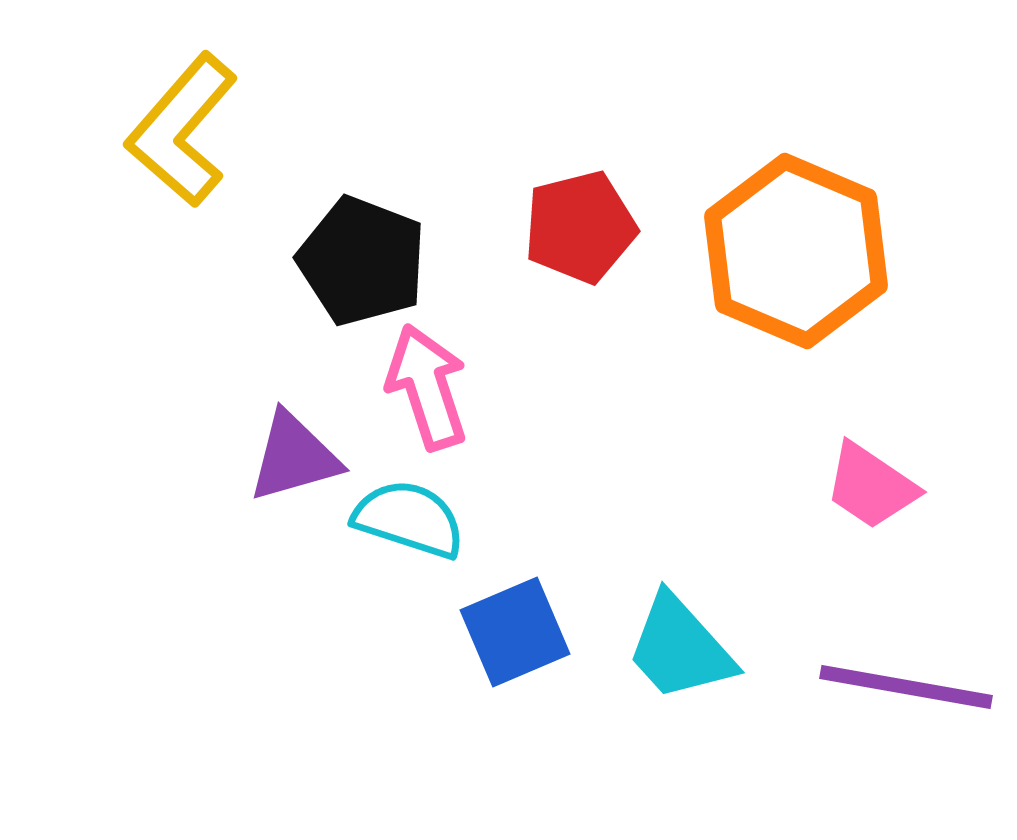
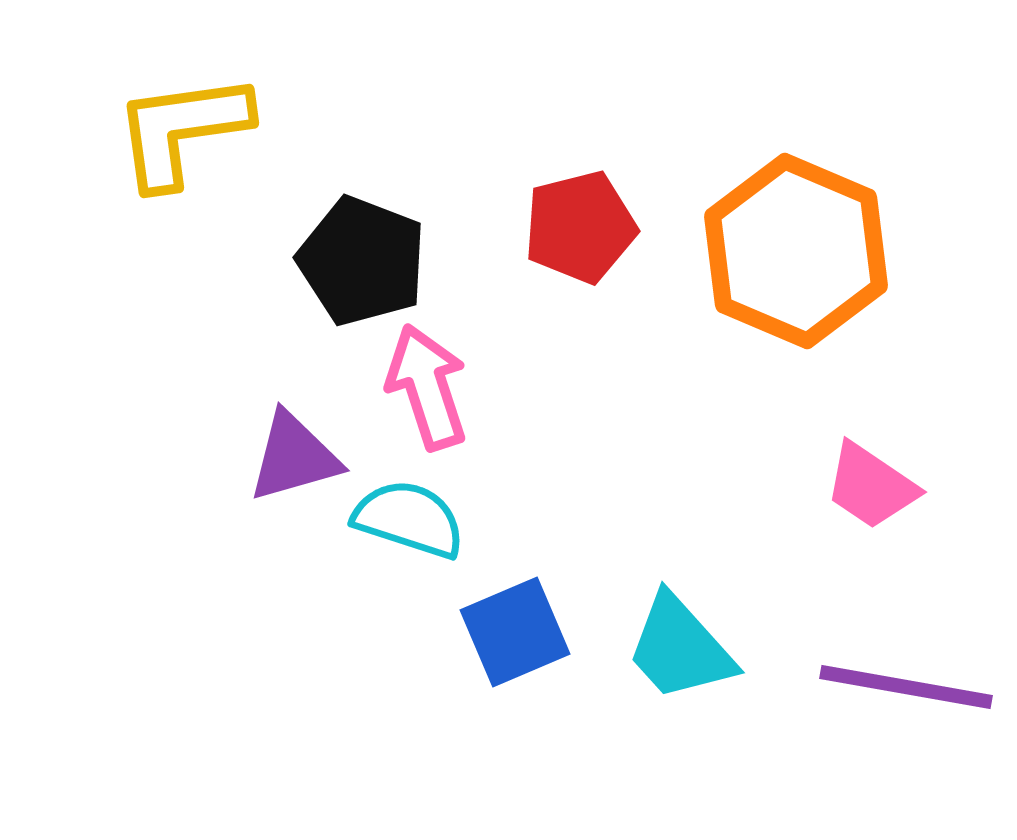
yellow L-shape: rotated 41 degrees clockwise
